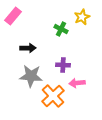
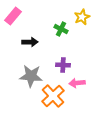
black arrow: moved 2 px right, 6 px up
